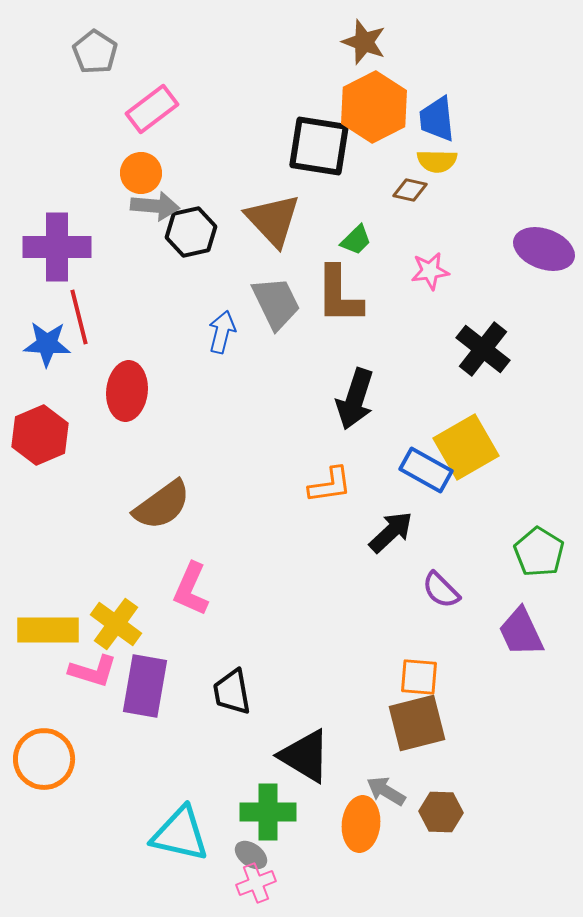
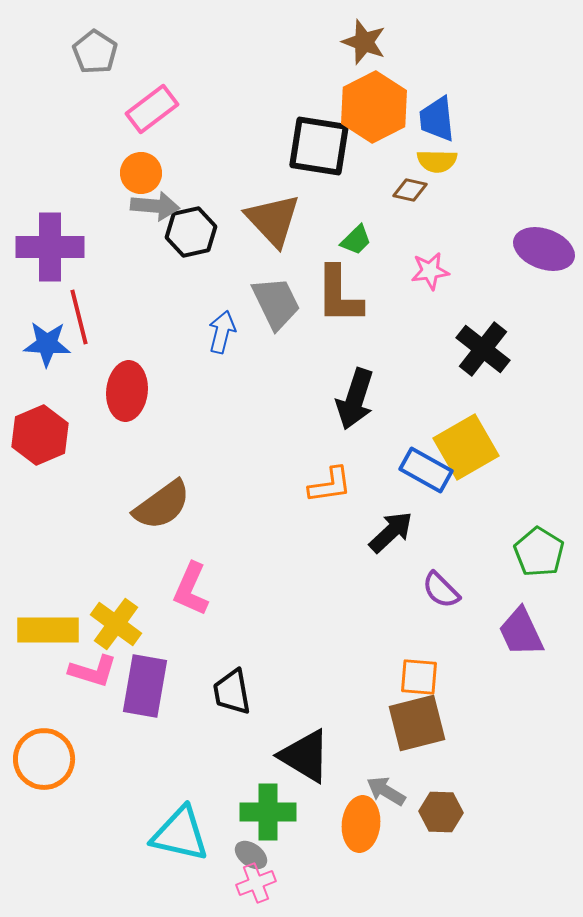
purple cross at (57, 247): moved 7 px left
